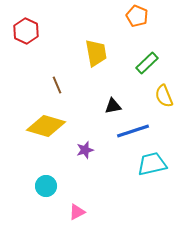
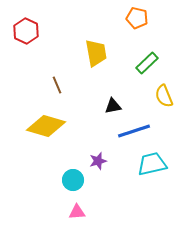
orange pentagon: moved 2 px down; rotated 10 degrees counterclockwise
blue line: moved 1 px right
purple star: moved 13 px right, 11 px down
cyan circle: moved 27 px right, 6 px up
pink triangle: rotated 24 degrees clockwise
